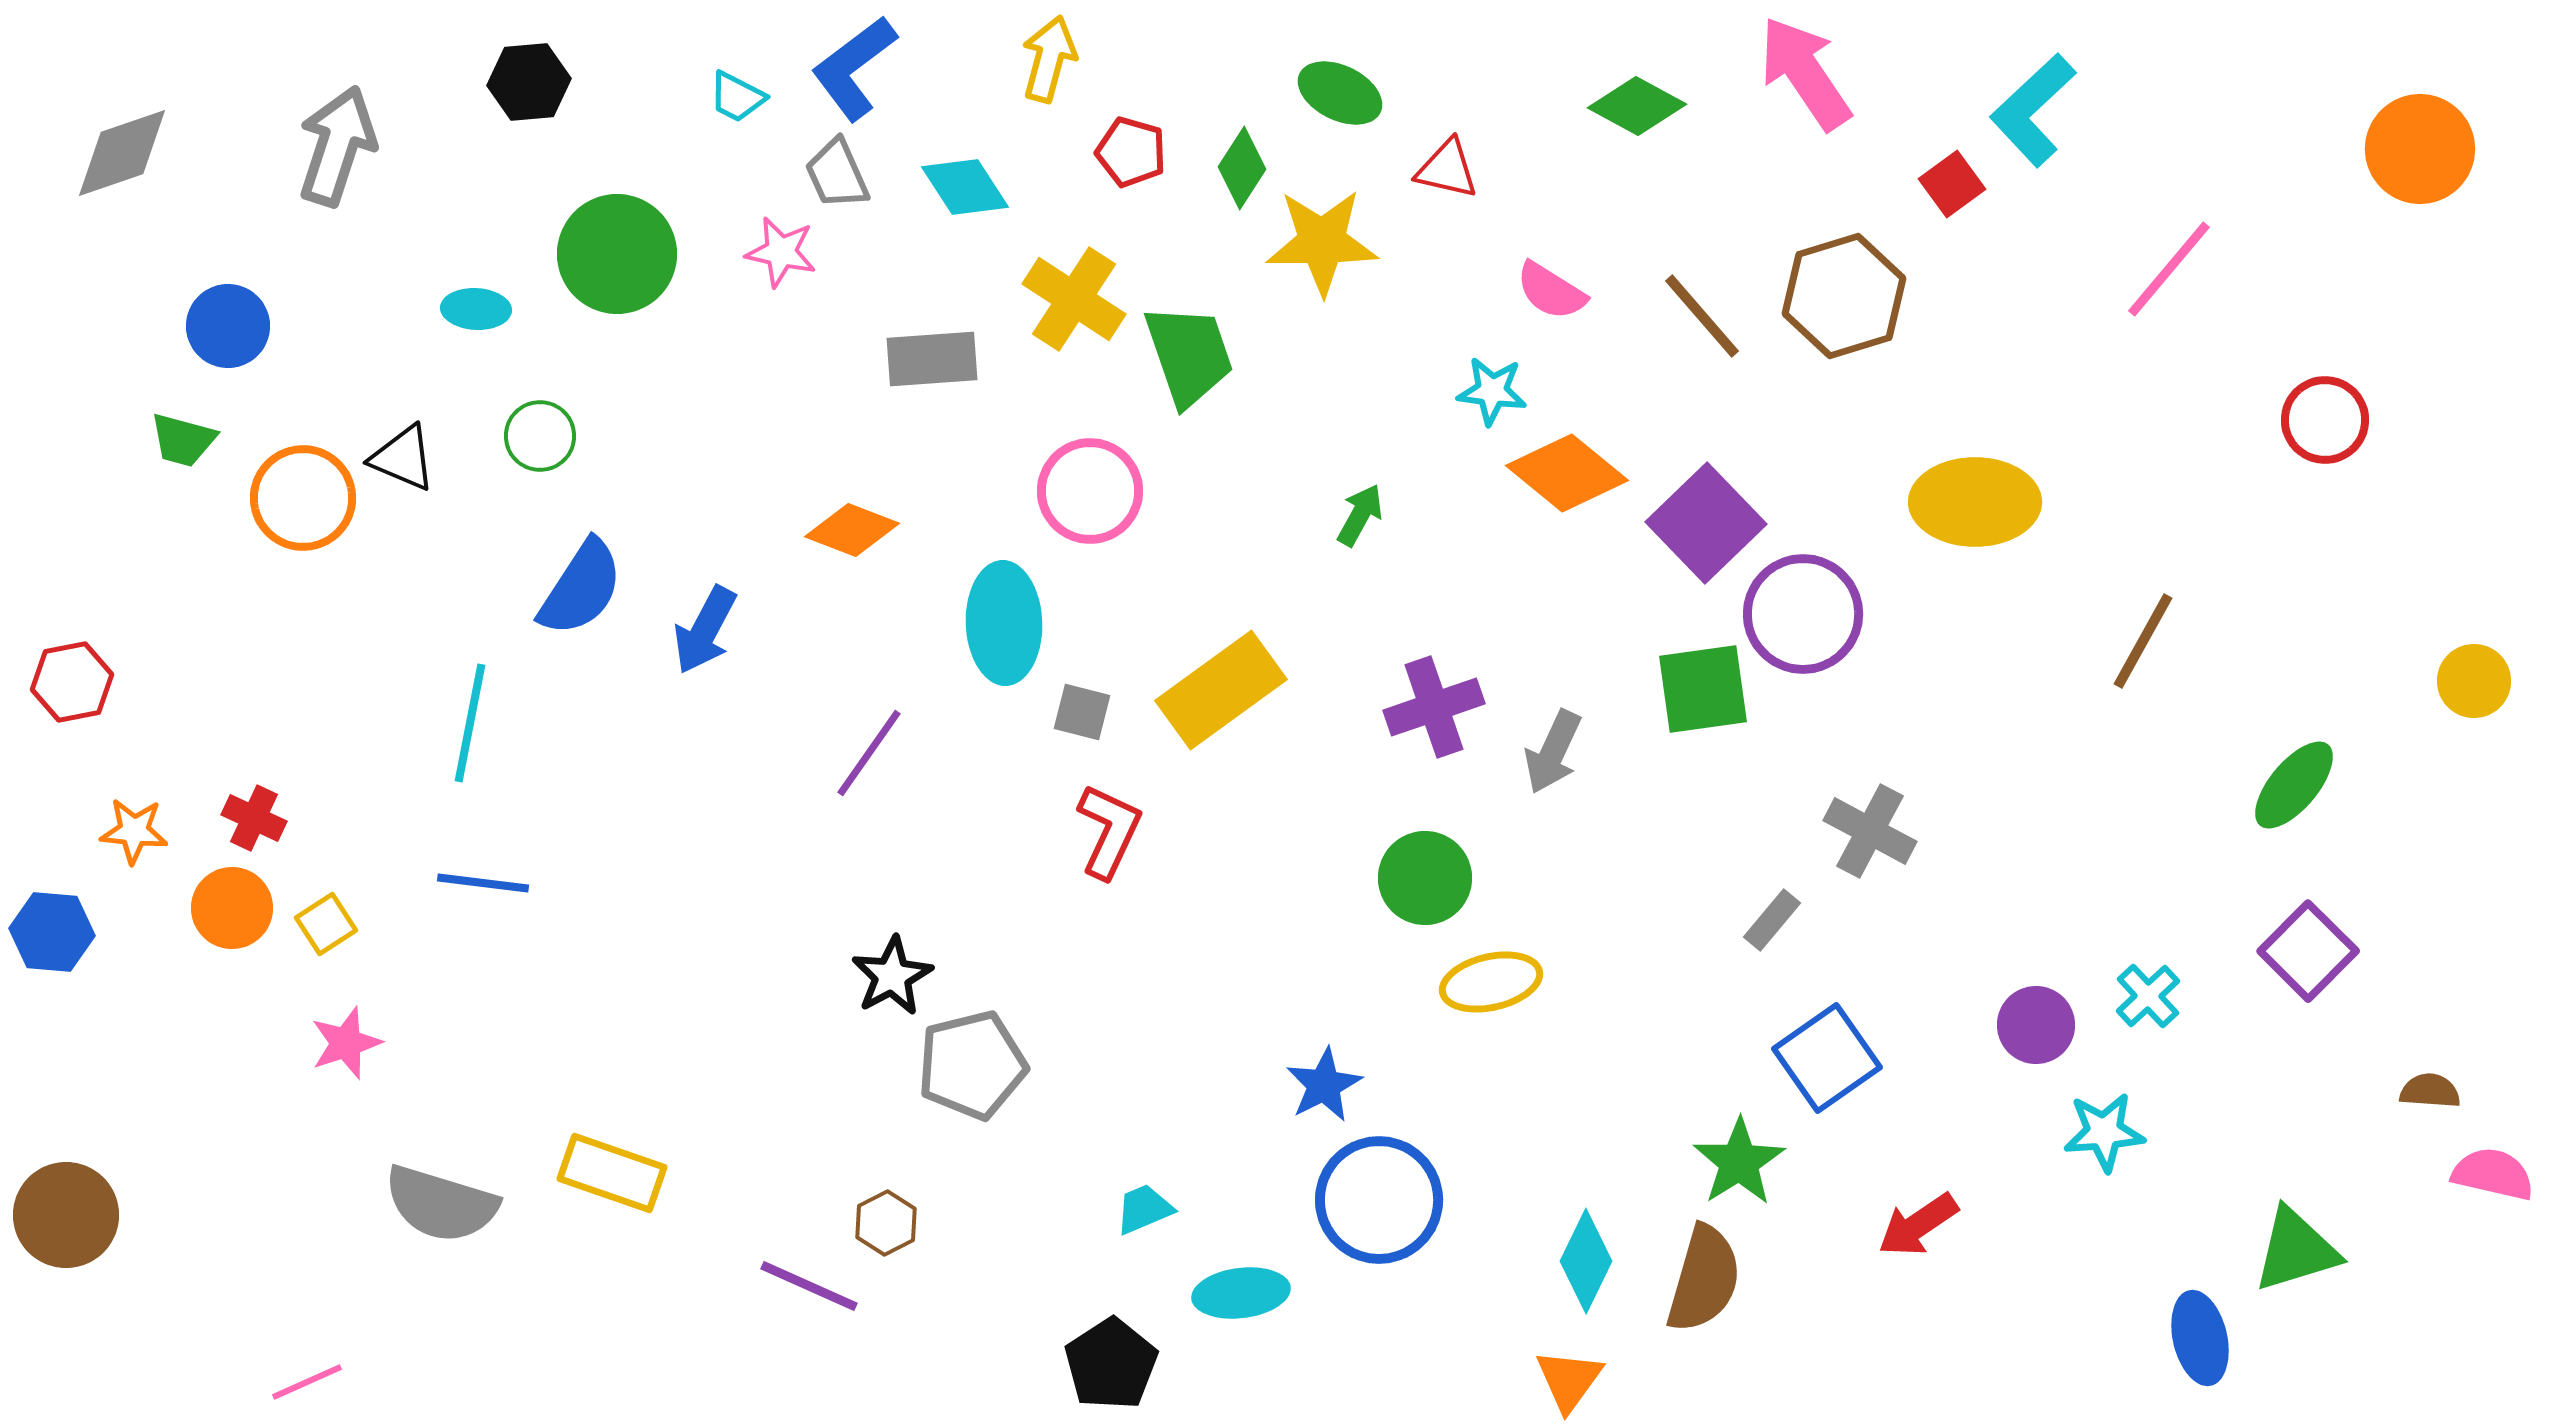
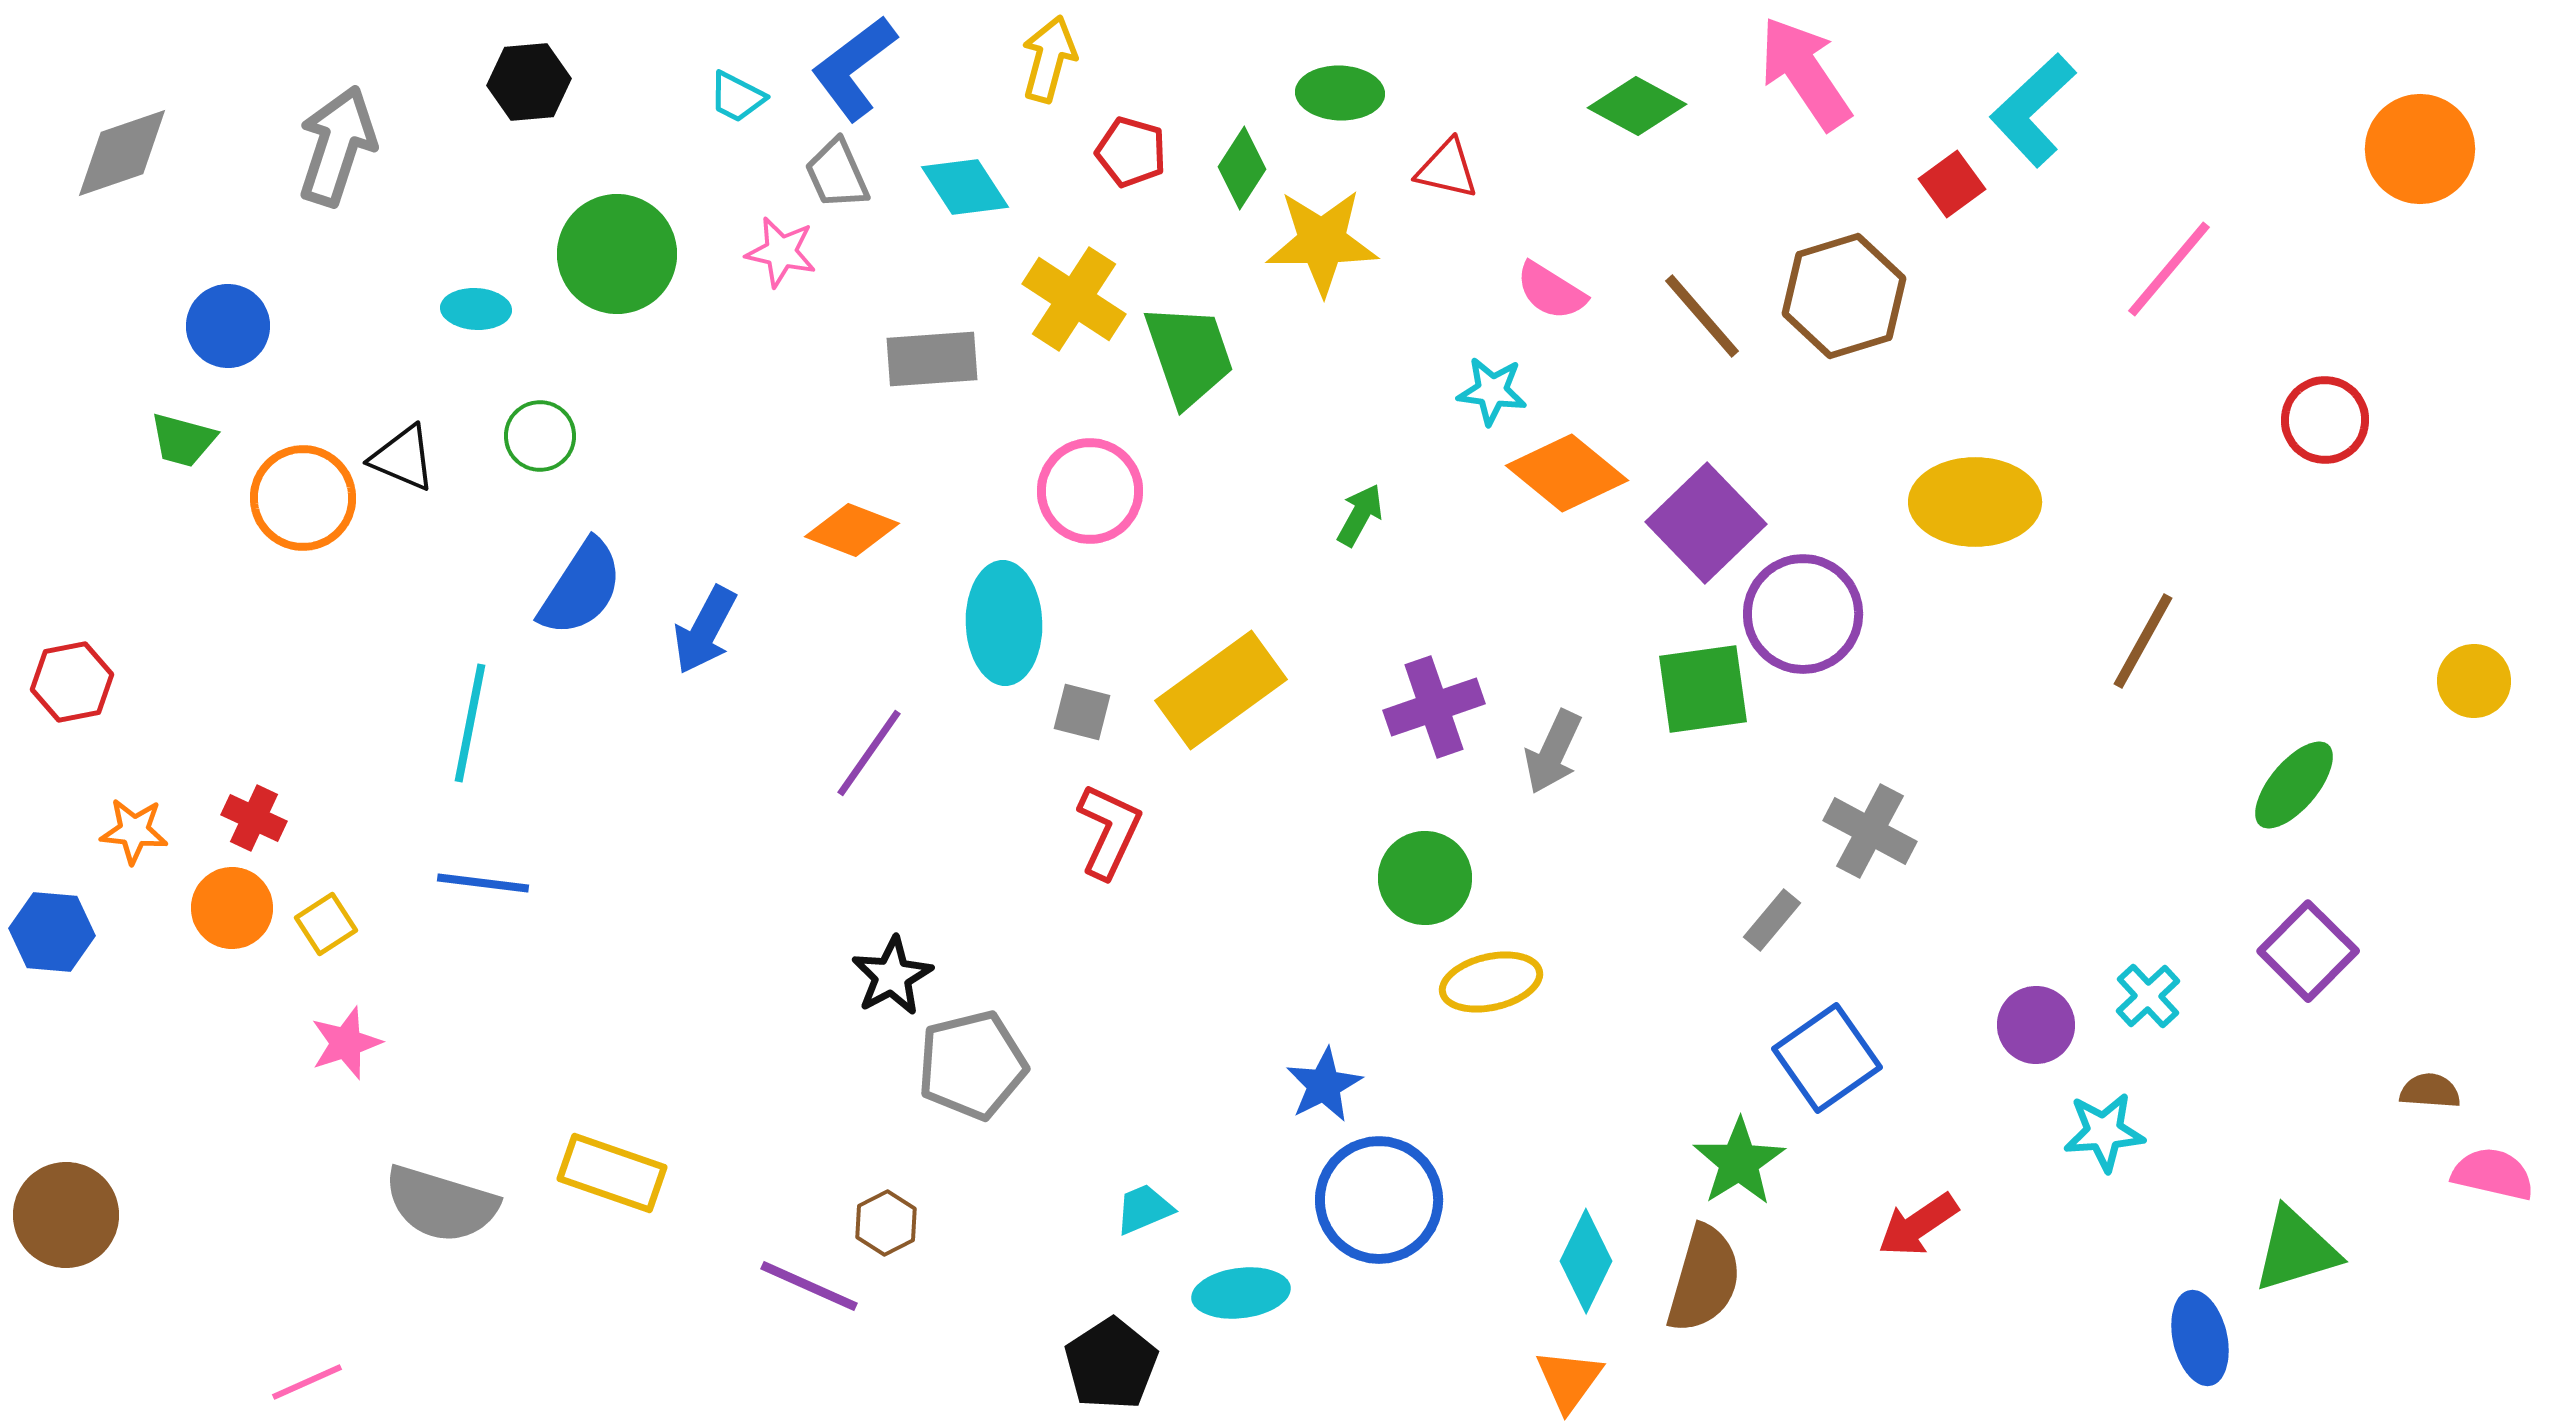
green ellipse at (1340, 93): rotated 24 degrees counterclockwise
